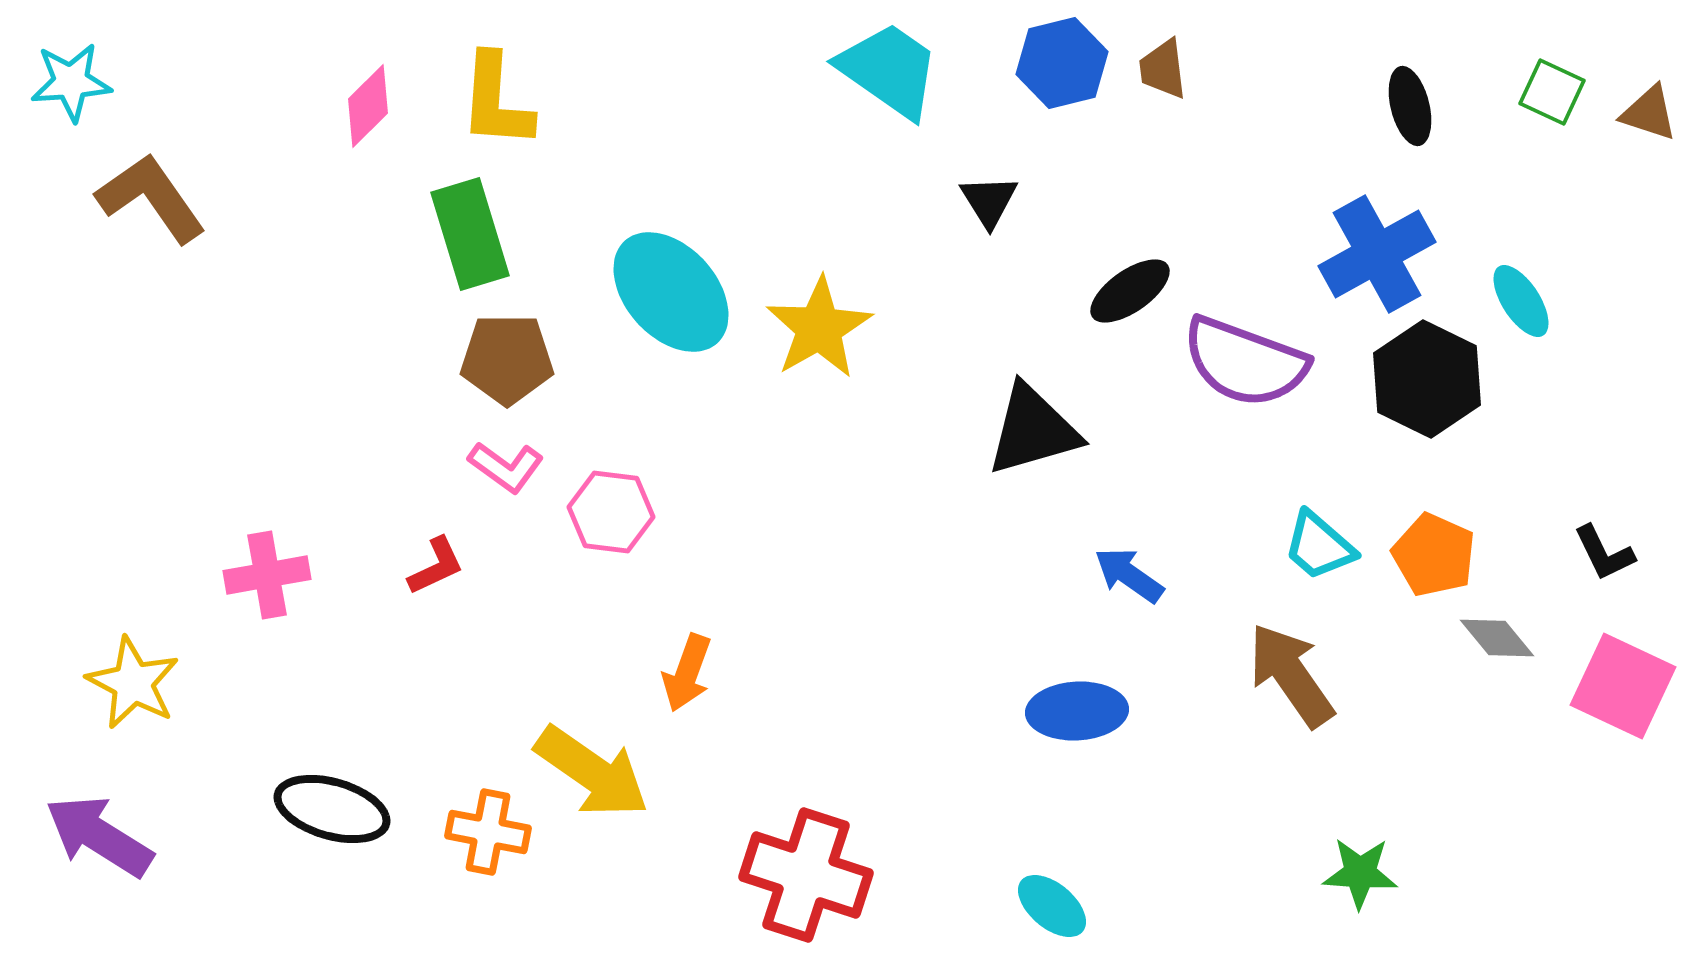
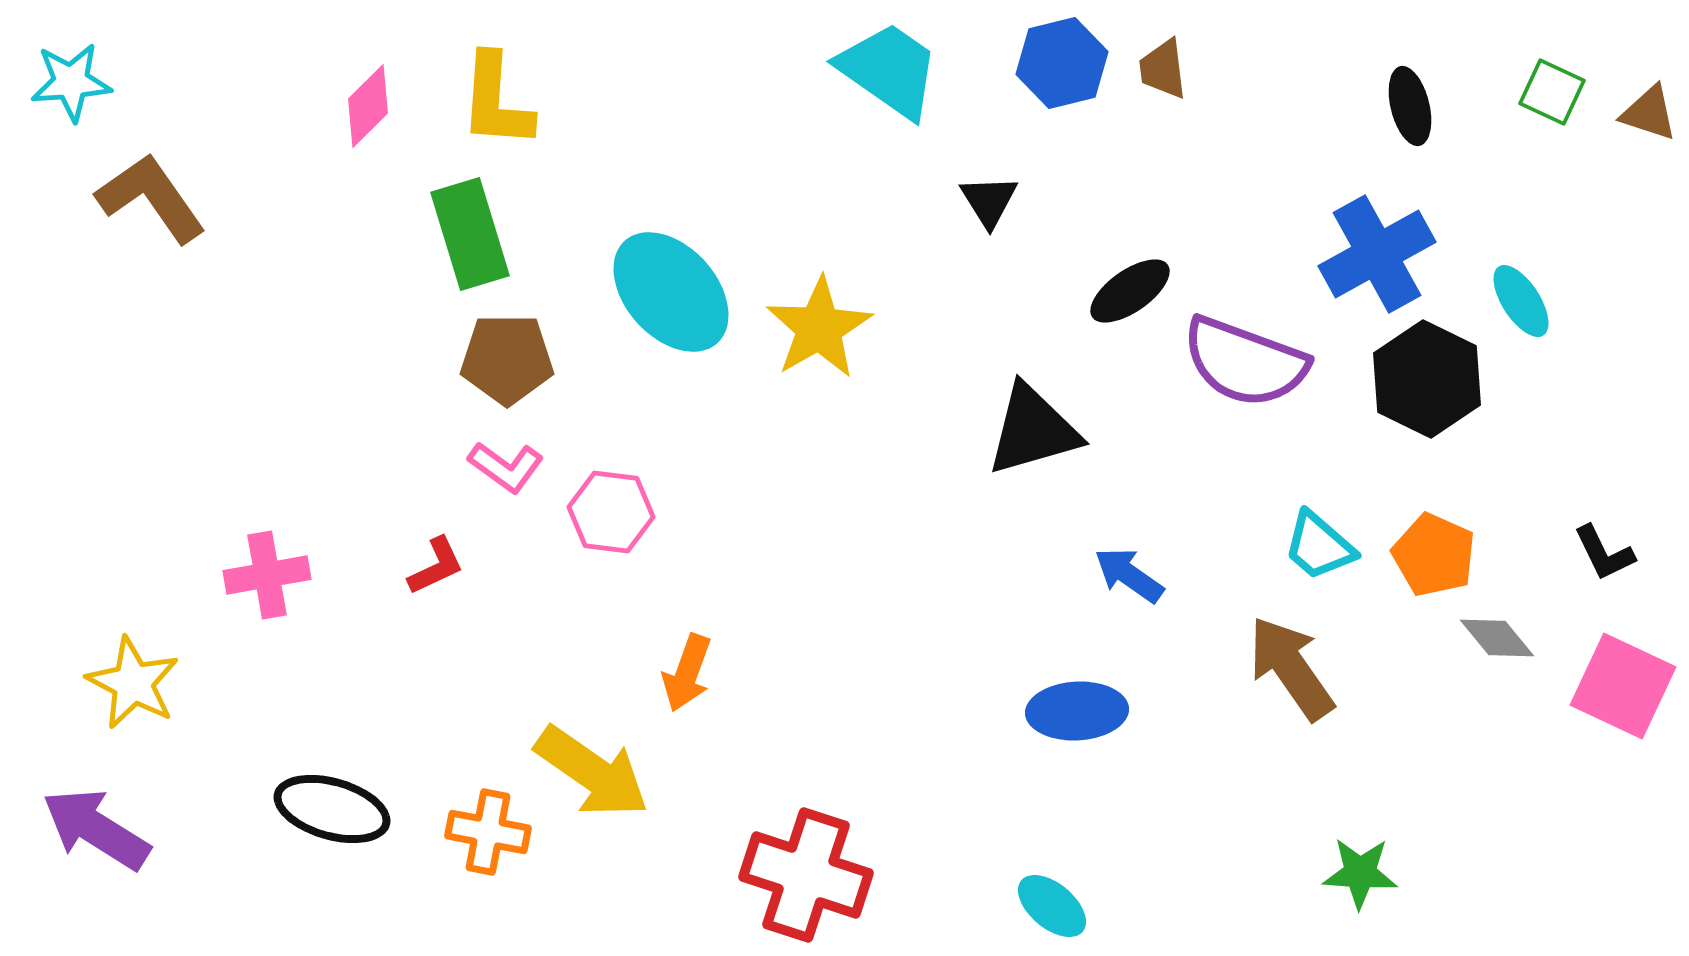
brown arrow at (1291, 675): moved 7 px up
purple arrow at (99, 836): moved 3 px left, 7 px up
